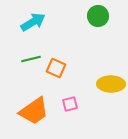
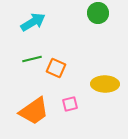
green circle: moved 3 px up
green line: moved 1 px right
yellow ellipse: moved 6 px left
